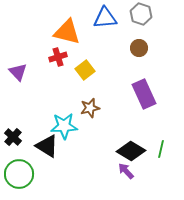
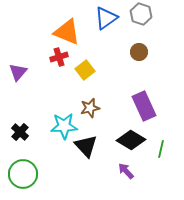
blue triangle: moved 1 px right; rotated 30 degrees counterclockwise
orange triangle: rotated 8 degrees clockwise
brown circle: moved 4 px down
red cross: moved 1 px right
purple triangle: rotated 24 degrees clockwise
purple rectangle: moved 12 px down
black cross: moved 7 px right, 5 px up
black triangle: moved 39 px right; rotated 15 degrees clockwise
black diamond: moved 11 px up
green circle: moved 4 px right
